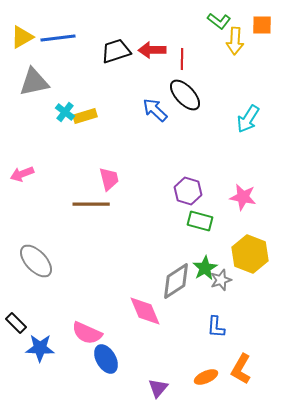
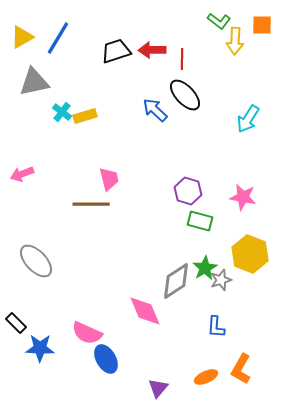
blue line: rotated 52 degrees counterclockwise
cyan cross: moved 3 px left
